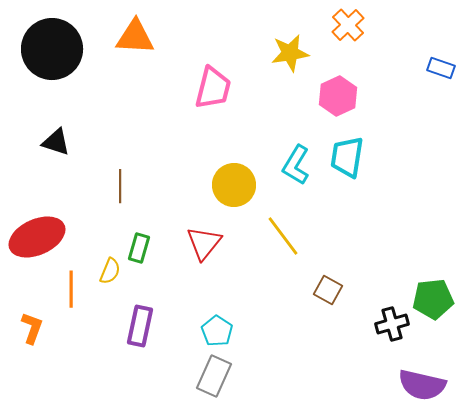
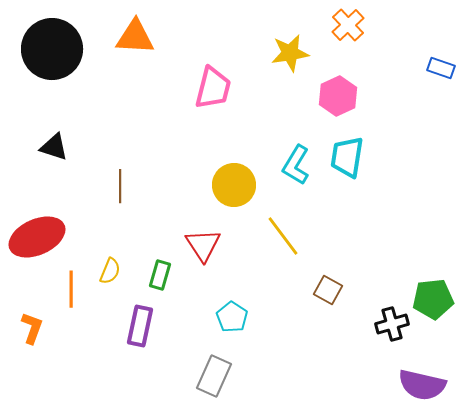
black triangle: moved 2 px left, 5 px down
red triangle: moved 1 px left, 2 px down; rotated 12 degrees counterclockwise
green rectangle: moved 21 px right, 27 px down
cyan pentagon: moved 15 px right, 14 px up
